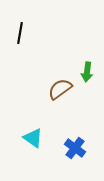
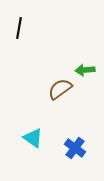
black line: moved 1 px left, 5 px up
green arrow: moved 2 px left, 2 px up; rotated 78 degrees clockwise
